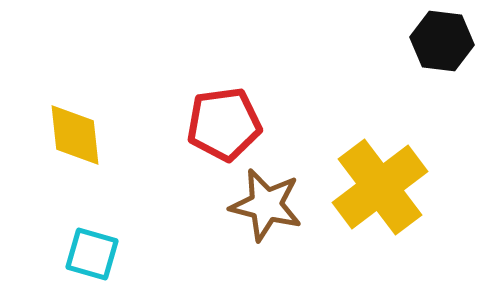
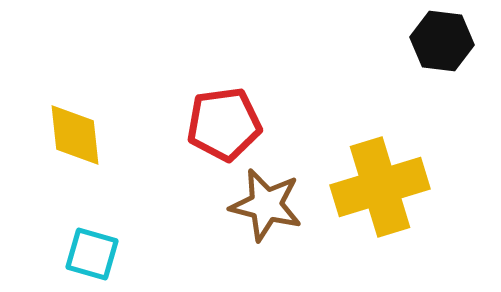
yellow cross: rotated 20 degrees clockwise
